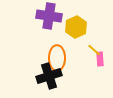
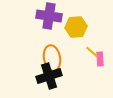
yellow hexagon: rotated 20 degrees clockwise
yellow line: moved 2 px left, 2 px down
orange ellipse: moved 5 px left; rotated 10 degrees counterclockwise
